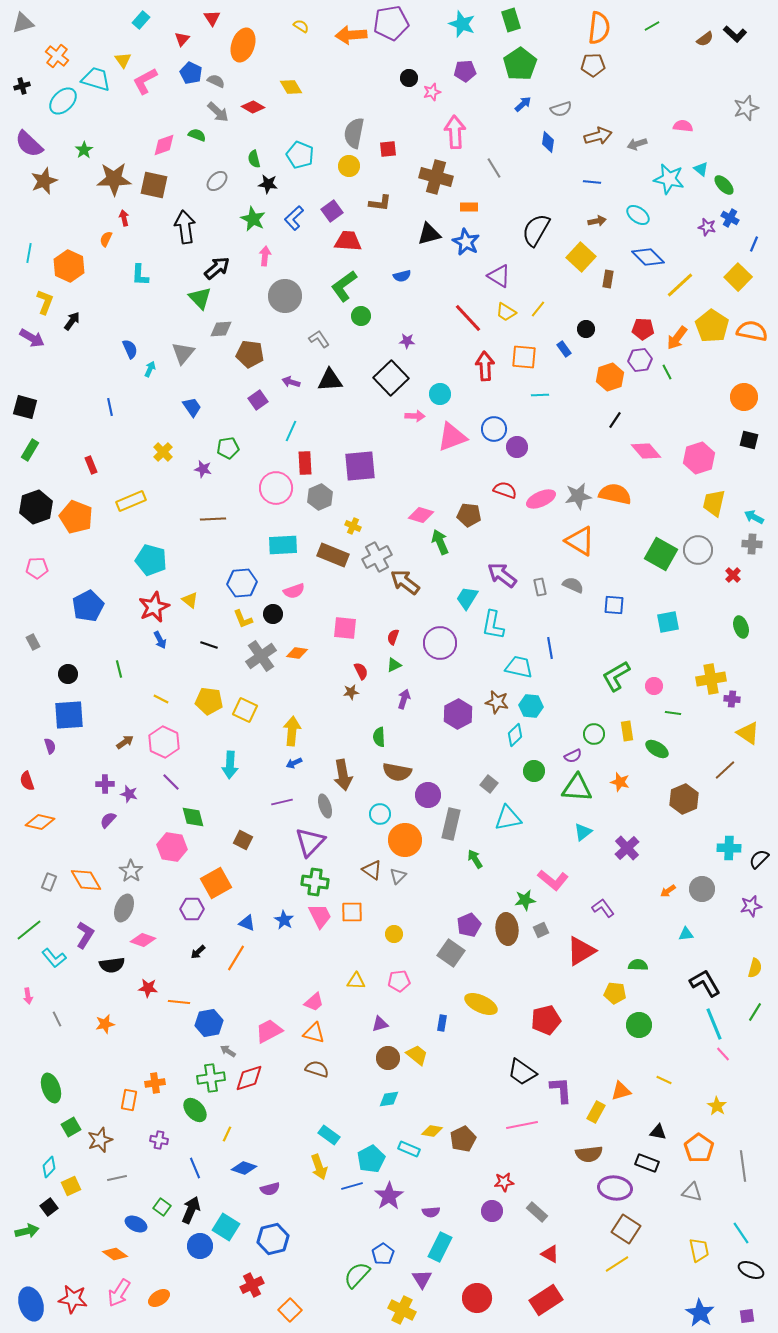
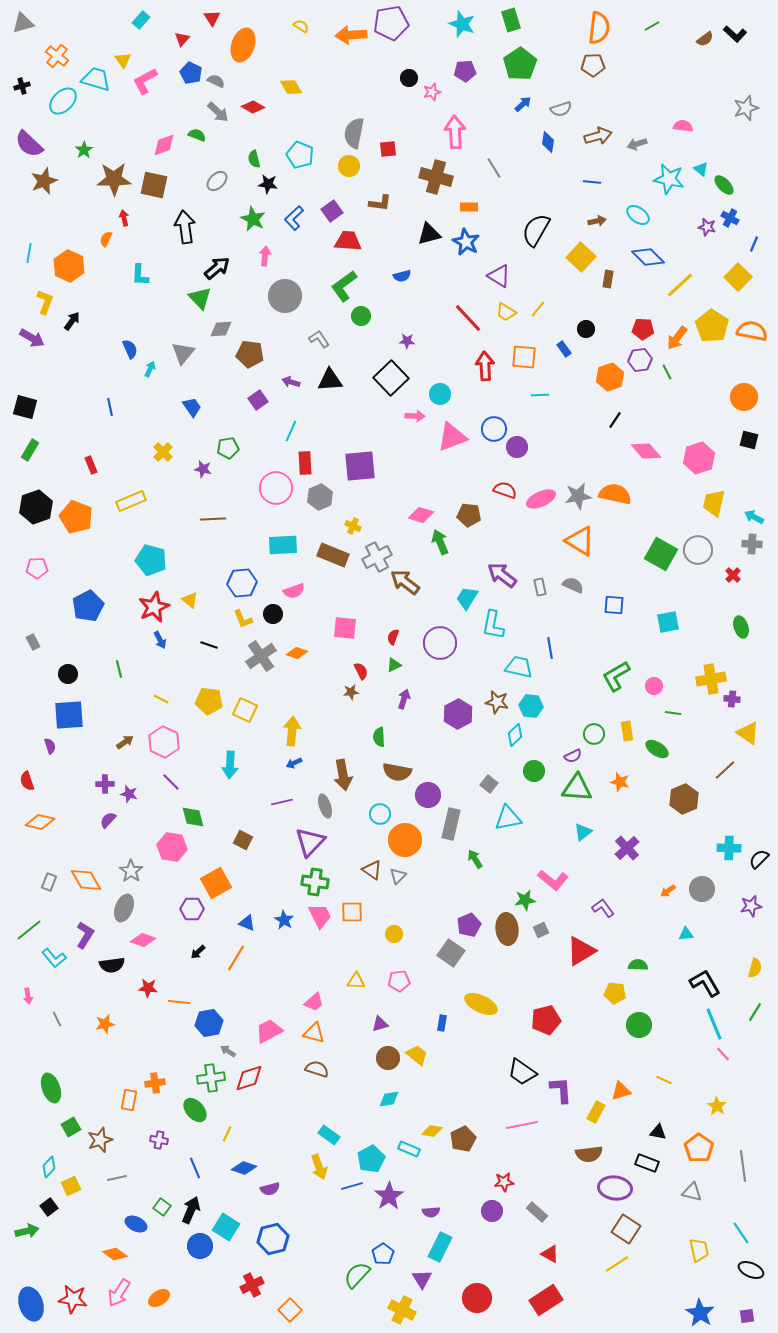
orange diamond at (297, 653): rotated 10 degrees clockwise
